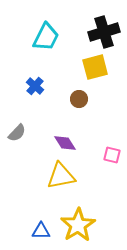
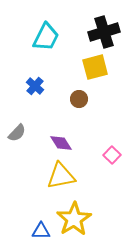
purple diamond: moved 4 px left
pink square: rotated 30 degrees clockwise
yellow star: moved 4 px left, 6 px up
